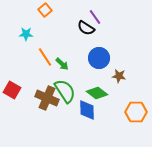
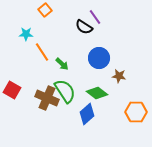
black semicircle: moved 2 px left, 1 px up
orange line: moved 3 px left, 5 px up
blue diamond: moved 4 px down; rotated 50 degrees clockwise
